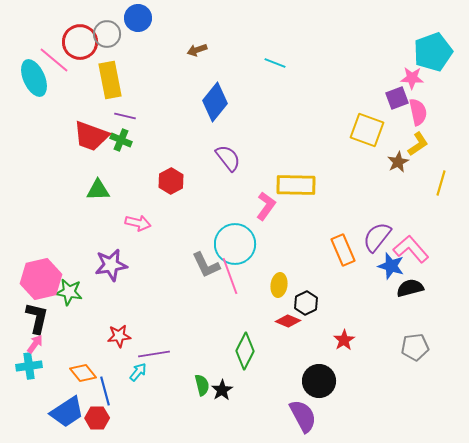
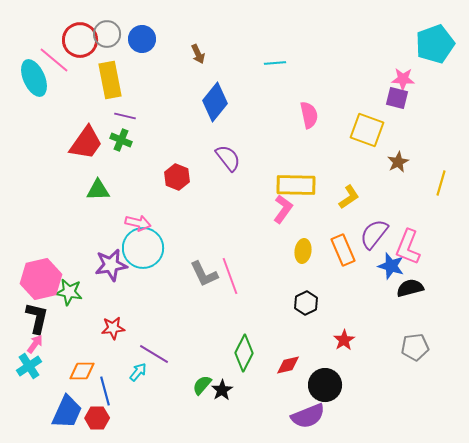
blue circle at (138, 18): moved 4 px right, 21 px down
red circle at (80, 42): moved 2 px up
brown arrow at (197, 50): moved 1 px right, 4 px down; rotated 96 degrees counterclockwise
cyan pentagon at (433, 52): moved 2 px right, 8 px up
cyan line at (275, 63): rotated 25 degrees counterclockwise
pink star at (412, 78): moved 9 px left, 1 px down
purple square at (397, 98): rotated 35 degrees clockwise
pink semicircle at (418, 112): moved 109 px left, 3 px down
red trapezoid at (91, 136): moved 5 px left, 7 px down; rotated 75 degrees counterclockwise
yellow L-shape at (418, 144): moved 69 px left, 53 px down
red hexagon at (171, 181): moved 6 px right, 4 px up; rotated 10 degrees counterclockwise
pink L-shape at (266, 206): moved 17 px right, 3 px down
purple semicircle at (377, 237): moved 3 px left, 3 px up
cyan circle at (235, 244): moved 92 px left, 4 px down
pink L-shape at (411, 249): moved 3 px left, 2 px up; rotated 117 degrees counterclockwise
gray L-shape at (206, 265): moved 2 px left, 9 px down
yellow ellipse at (279, 285): moved 24 px right, 34 px up
red diamond at (288, 321): moved 44 px down; rotated 35 degrees counterclockwise
red star at (119, 336): moved 6 px left, 8 px up
green diamond at (245, 351): moved 1 px left, 2 px down
purple line at (154, 354): rotated 40 degrees clockwise
cyan cross at (29, 366): rotated 25 degrees counterclockwise
orange diamond at (83, 373): moved 1 px left, 2 px up; rotated 52 degrees counterclockwise
black circle at (319, 381): moved 6 px right, 4 px down
green semicircle at (202, 385): rotated 125 degrees counterclockwise
blue trapezoid at (67, 412): rotated 33 degrees counterclockwise
purple semicircle at (303, 416): moved 5 px right; rotated 96 degrees clockwise
